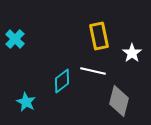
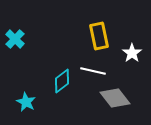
gray diamond: moved 4 px left, 3 px up; rotated 52 degrees counterclockwise
